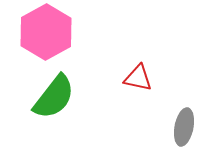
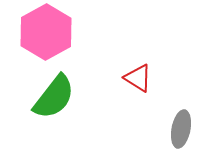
red triangle: rotated 20 degrees clockwise
gray ellipse: moved 3 px left, 2 px down
